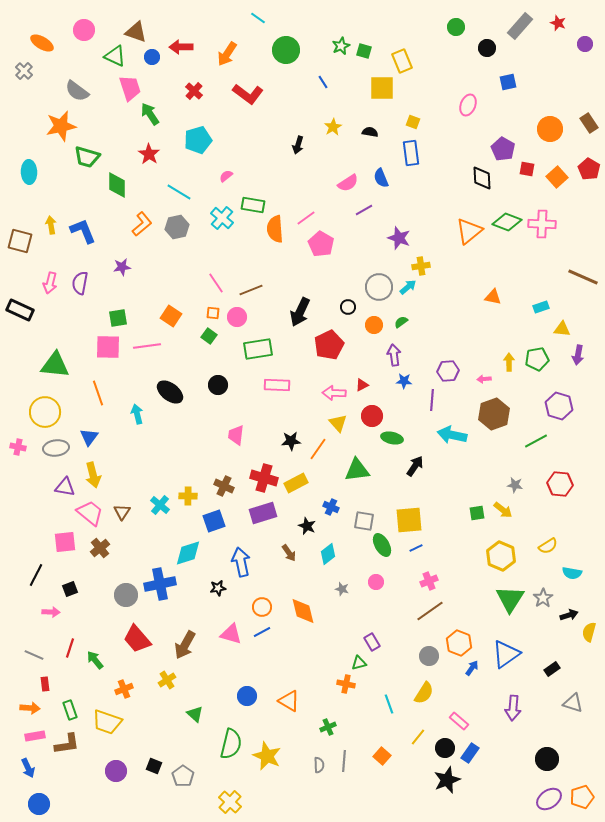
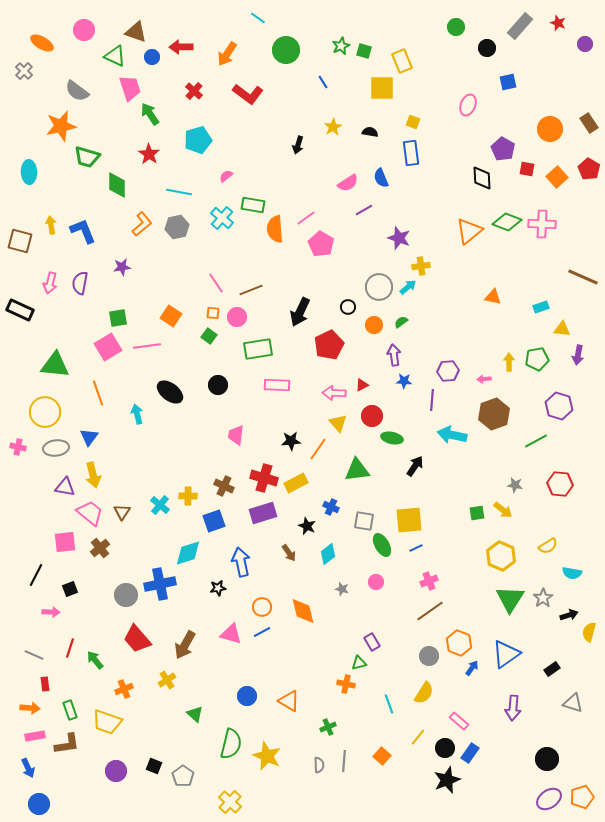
cyan line at (179, 192): rotated 20 degrees counterclockwise
pink square at (108, 347): rotated 32 degrees counterclockwise
